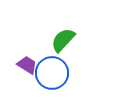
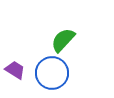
purple trapezoid: moved 12 px left, 5 px down
